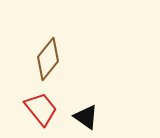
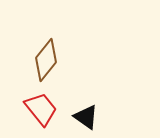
brown diamond: moved 2 px left, 1 px down
